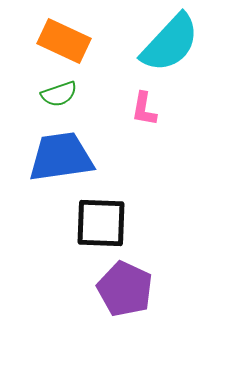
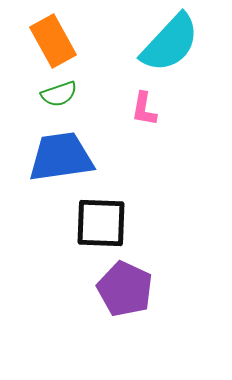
orange rectangle: moved 11 px left; rotated 36 degrees clockwise
